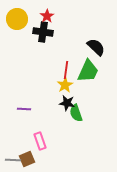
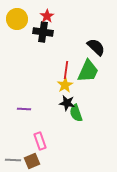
brown square: moved 5 px right, 2 px down
